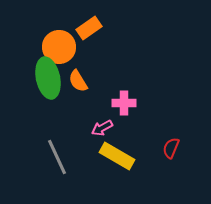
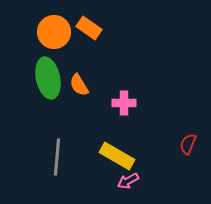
orange rectangle: rotated 70 degrees clockwise
orange circle: moved 5 px left, 15 px up
orange semicircle: moved 1 px right, 4 px down
pink arrow: moved 26 px right, 53 px down
red semicircle: moved 17 px right, 4 px up
gray line: rotated 30 degrees clockwise
